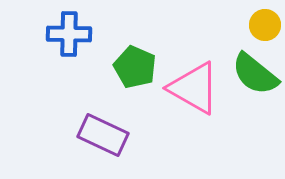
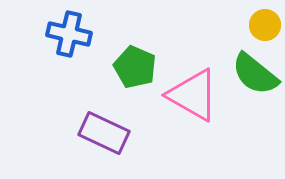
blue cross: rotated 12 degrees clockwise
pink triangle: moved 1 px left, 7 px down
purple rectangle: moved 1 px right, 2 px up
